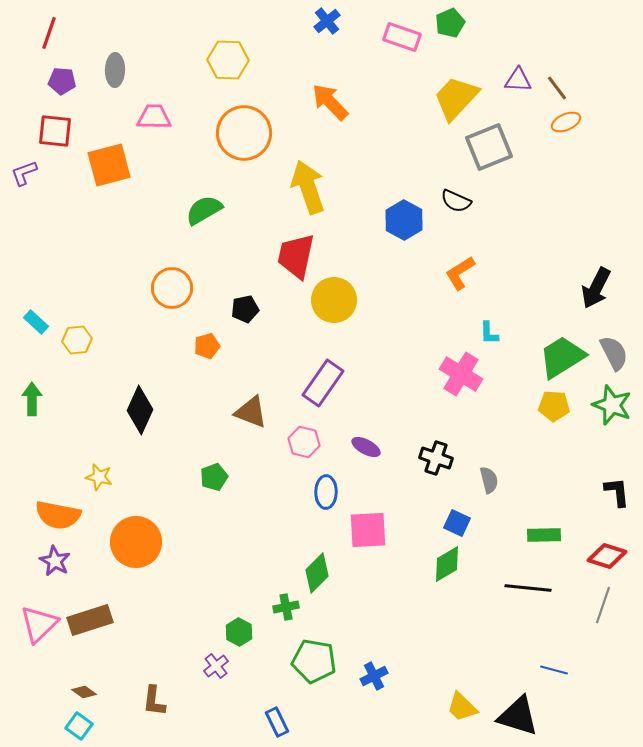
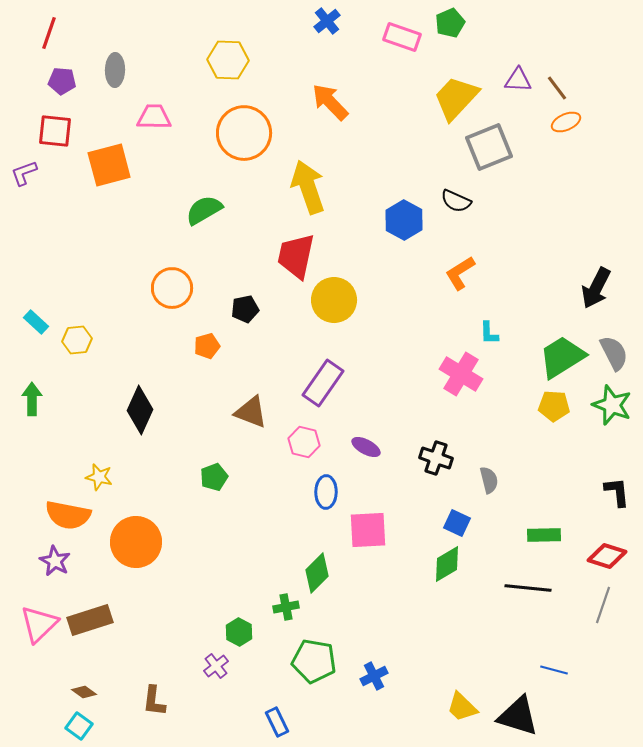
orange semicircle at (58, 515): moved 10 px right
